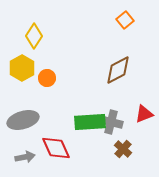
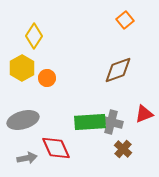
brown diamond: rotated 8 degrees clockwise
gray arrow: moved 2 px right, 1 px down
